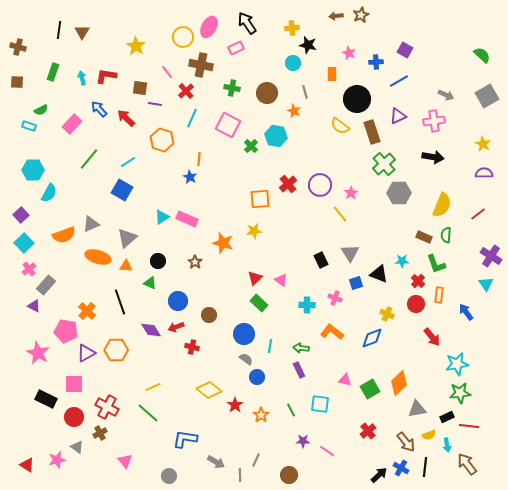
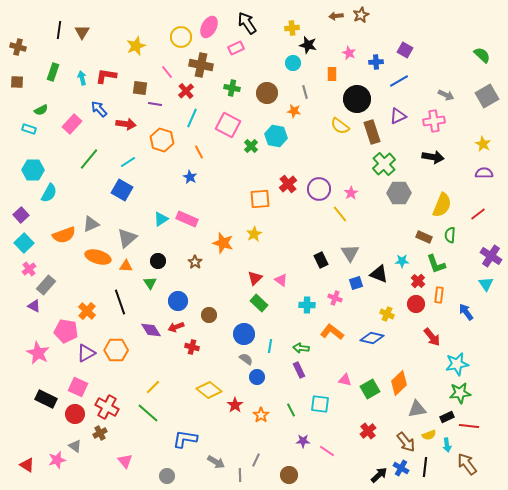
yellow circle at (183, 37): moved 2 px left
yellow star at (136, 46): rotated 18 degrees clockwise
orange star at (294, 111): rotated 16 degrees counterclockwise
red arrow at (126, 118): moved 6 px down; rotated 144 degrees clockwise
cyan rectangle at (29, 126): moved 3 px down
orange line at (199, 159): moved 7 px up; rotated 32 degrees counterclockwise
purple circle at (320, 185): moved 1 px left, 4 px down
cyan triangle at (162, 217): moved 1 px left, 2 px down
yellow star at (254, 231): moved 3 px down; rotated 21 degrees counterclockwise
green semicircle at (446, 235): moved 4 px right
green triangle at (150, 283): rotated 32 degrees clockwise
blue diamond at (372, 338): rotated 35 degrees clockwise
pink square at (74, 384): moved 4 px right, 3 px down; rotated 24 degrees clockwise
yellow line at (153, 387): rotated 21 degrees counterclockwise
red circle at (74, 417): moved 1 px right, 3 px up
gray triangle at (77, 447): moved 2 px left, 1 px up
gray circle at (169, 476): moved 2 px left
